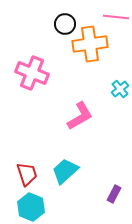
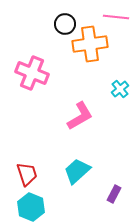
cyan trapezoid: moved 12 px right
